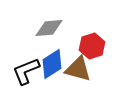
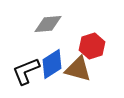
gray diamond: moved 1 px left, 4 px up
